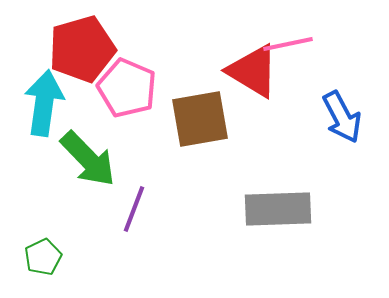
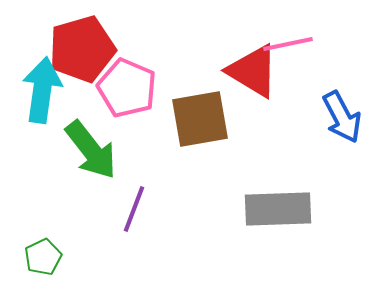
cyan arrow: moved 2 px left, 13 px up
green arrow: moved 3 px right, 9 px up; rotated 6 degrees clockwise
